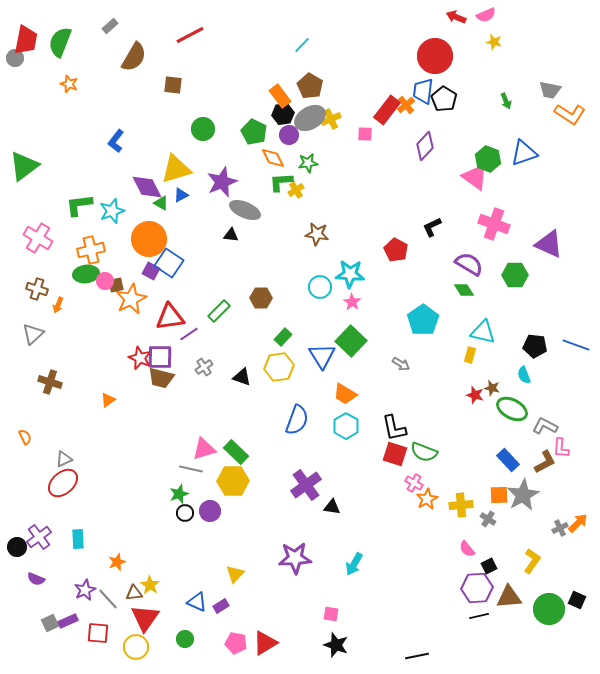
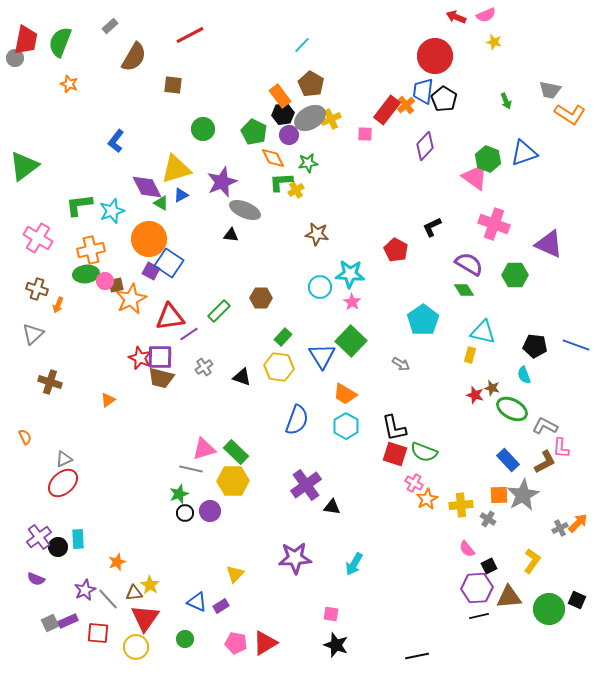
brown pentagon at (310, 86): moved 1 px right, 2 px up
yellow hexagon at (279, 367): rotated 16 degrees clockwise
black circle at (17, 547): moved 41 px right
